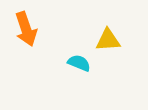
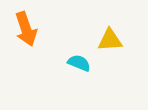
yellow triangle: moved 2 px right
